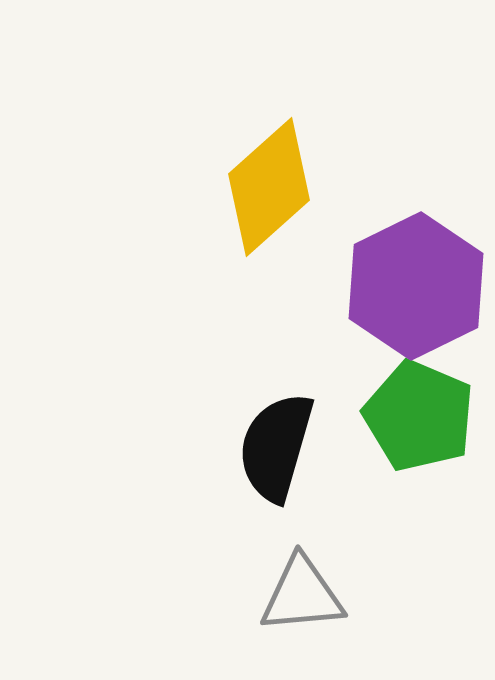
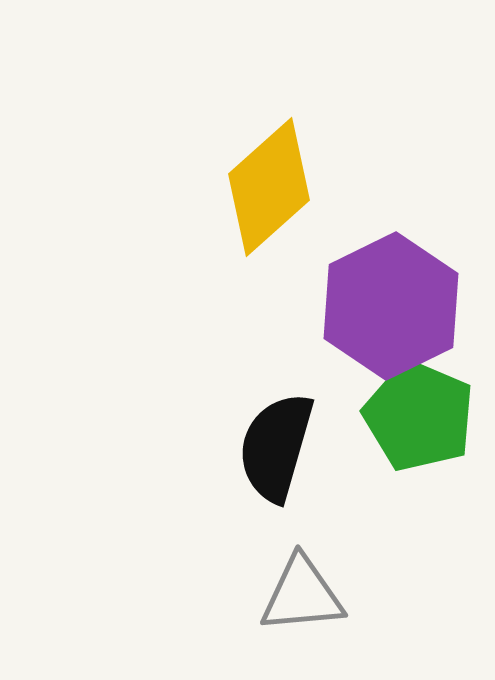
purple hexagon: moved 25 px left, 20 px down
